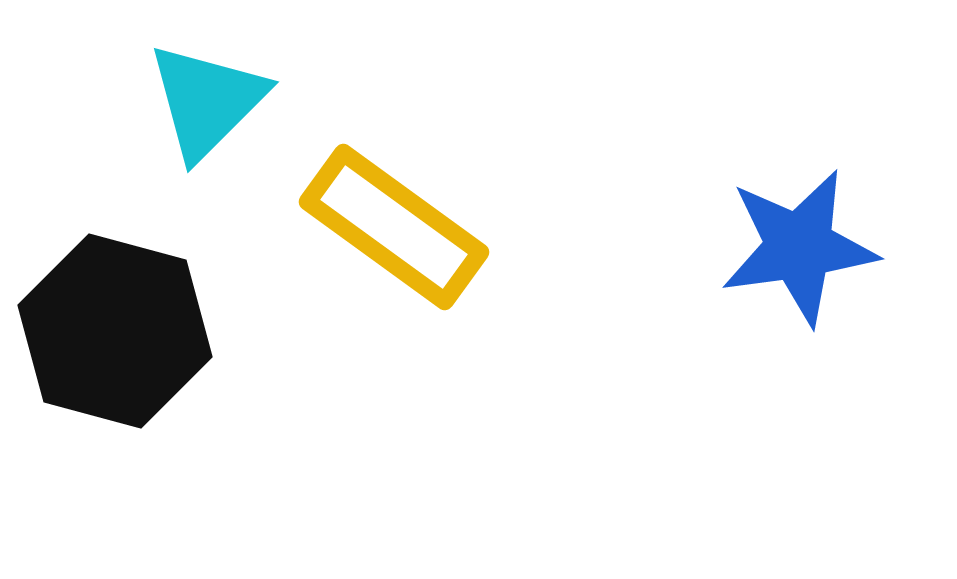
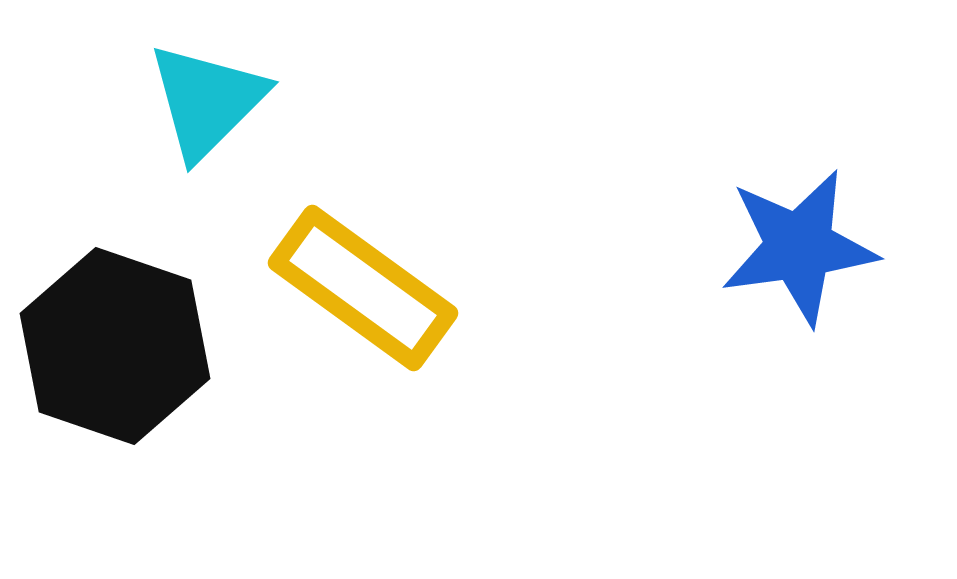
yellow rectangle: moved 31 px left, 61 px down
black hexagon: moved 15 px down; rotated 4 degrees clockwise
